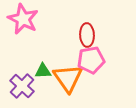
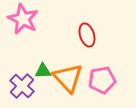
red ellipse: rotated 15 degrees counterclockwise
pink pentagon: moved 11 px right, 20 px down
orange triangle: rotated 8 degrees counterclockwise
